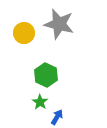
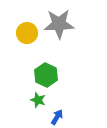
gray star: rotated 16 degrees counterclockwise
yellow circle: moved 3 px right
green star: moved 2 px left, 2 px up; rotated 14 degrees counterclockwise
